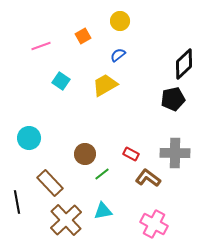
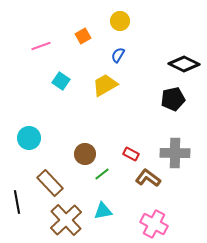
blue semicircle: rotated 21 degrees counterclockwise
black diamond: rotated 68 degrees clockwise
